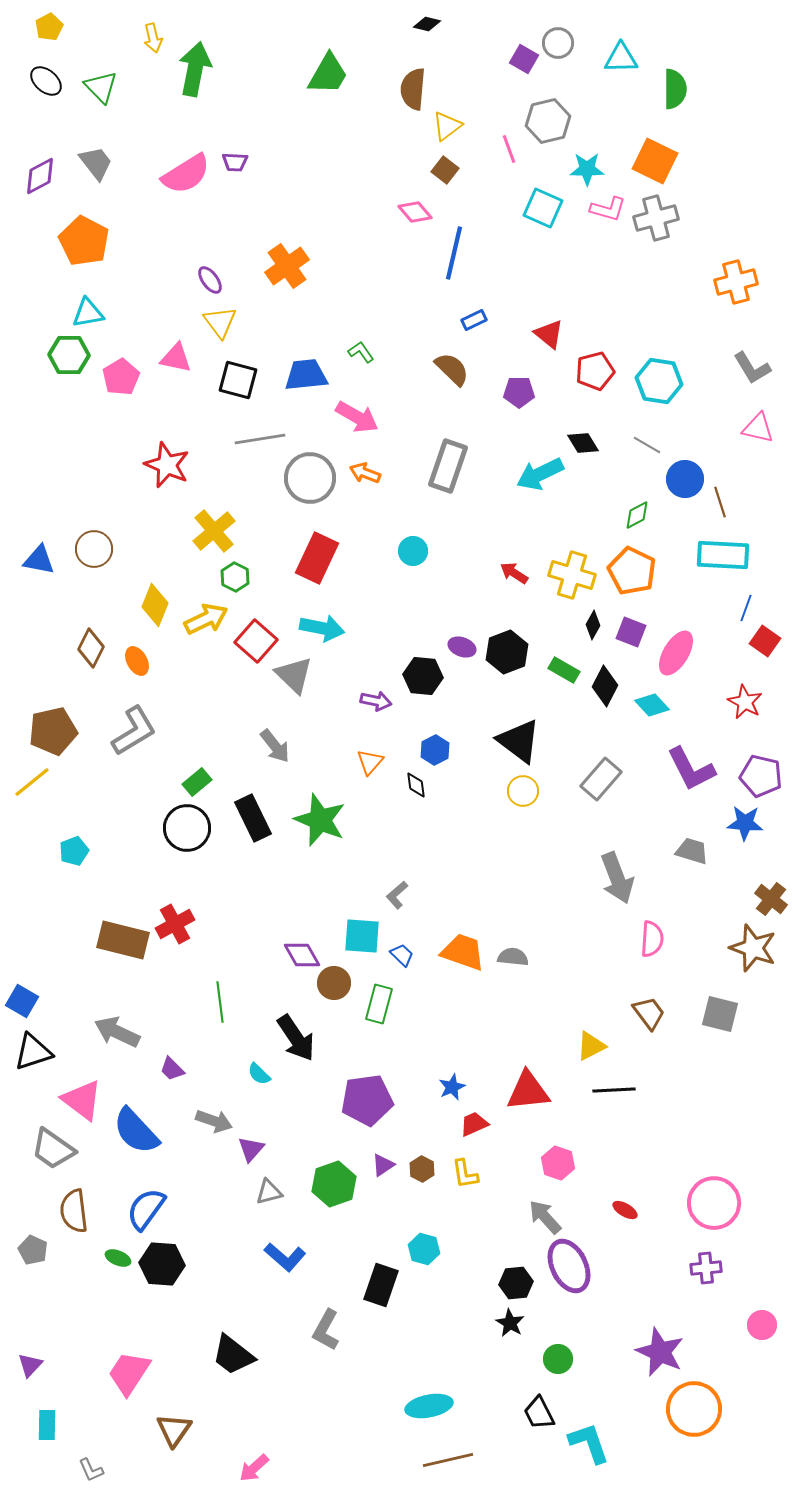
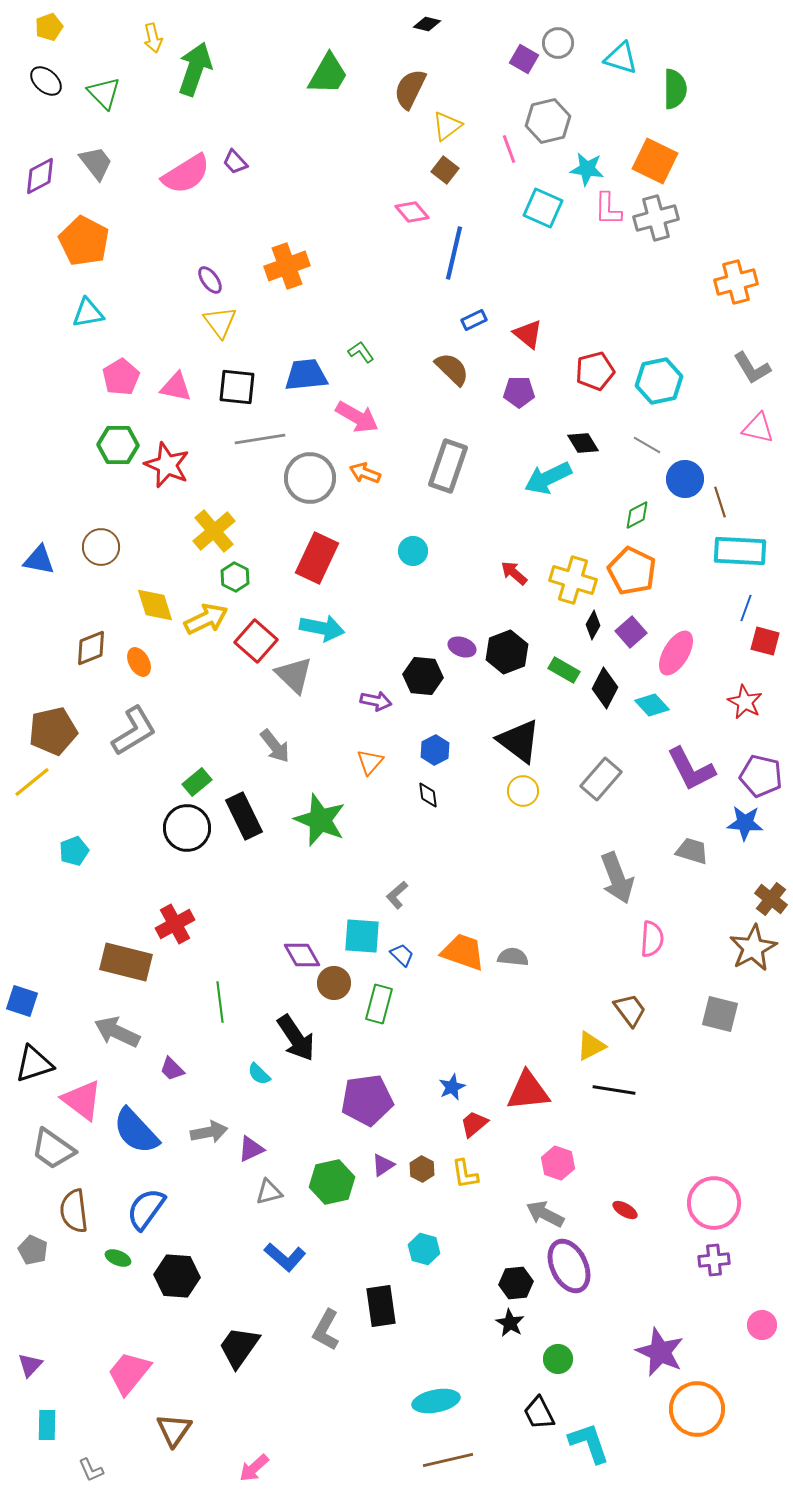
yellow pentagon at (49, 27): rotated 8 degrees clockwise
cyan triangle at (621, 58): rotated 18 degrees clockwise
green arrow at (195, 69): rotated 8 degrees clockwise
green triangle at (101, 87): moved 3 px right, 6 px down
brown semicircle at (413, 89): moved 3 px left; rotated 21 degrees clockwise
purple trapezoid at (235, 162): rotated 44 degrees clockwise
cyan star at (587, 169): rotated 8 degrees clockwise
pink L-shape at (608, 209): rotated 75 degrees clockwise
pink diamond at (415, 212): moved 3 px left
orange cross at (287, 266): rotated 15 degrees clockwise
red triangle at (549, 334): moved 21 px left
green hexagon at (69, 355): moved 49 px right, 90 px down
pink triangle at (176, 358): moved 29 px down
black square at (238, 380): moved 1 px left, 7 px down; rotated 9 degrees counterclockwise
cyan hexagon at (659, 381): rotated 21 degrees counterclockwise
cyan arrow at (540, 474): moved 8 px right, 4 px down
brown circle at (94, 549): moved 7 px right, 2 px up
cyan rectangle at (723, 555): moved 17 px right, 4 px up
red arrow at (514, 573): rotated 8 degrees clockwise
yellow cross at (572, 575): moved 1 px right, 5 px down
yellow diamond at (155, 605): rotated 39 degrees counterclockwise
purple square at (631, 632): rotated 28 degrees clockwise
red square at (765, 641): rotated 20 degrees counterclockwise
brown diamond at (91, 648): rotated 42 degrees clockwise
orange ellipse at (137, 661): moved 2 px right, 1 px down
black diamond at (605, 686): moved 2 px down
black diamond at (416, 785): moved 12 px right, 10 px down
black rectangle at (253, 818): moved 9 px left, 2 px up
brown rectangle at (123, 940): moved 3 px right, 22 px down
brown star at (753, 948): rotated 24 degrees clockwise
blue square at (22, 1001): rotated 12 degrees counterclockwise
brown trapezoid at (649, 1013): moved 19 px left, 3 px up
black triangle at (33, 1052): moved 1 px right, 12 px down
black line at (614, 1090): rotated 12 degrees clockwise
gray arrow at (214, 1121): moved 5 px left, 11 px down; rotated 30 degrees counterclockwise
red trapezoid at (474, 1124): rotated 16 degrees counterclockwise
purple triangle at (251, 1149): rotated 24 degrees clockwise
green hexagon at (334, 1184): moved 2 px left, 2 px up; rotated 6 degrees clockwise
gray arrow at (545, 1217): moved 3 px up; rotated 21 degrees counterclockwise
black hexagon at (162, 1264): moved 15 px right, 12 px down
purple cross at (706, 1268): moved 8 px right, 8 px up
black rectangle at (381, 1285): moved 21 px down; rotated 27 degrees counterclockwise
black trapezoid at (233, 1355): moved 6 px right, 8 px up; rotated 87 degrees clockwise
pink trapezoid at (129, 1373): rotated 6 degrees clockwise
cyan ellipse at (429, 1406): moved 7 px right, 5 px up
orange circle at (694, 1409): moved 3 px right
